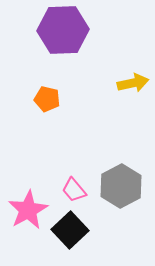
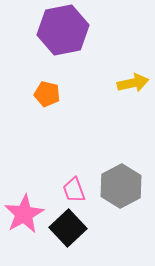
purple hexagon: rotated 9 degrees counterclockwise
orange pentagon: moved 5 px up
pink trapezoid: rotated 20 degrees clockwise
pink star: moved 4 px left, 4 px down
black square: moved 2 px left, 2 px up
